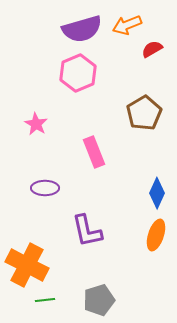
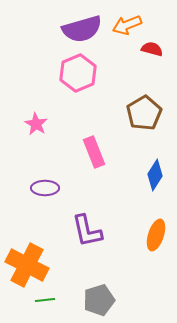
red semicircle: rotated 45 degrees clockwise
blue diamond: moved 2 px left, 18 px up; rotated 8 degrees clockwise
